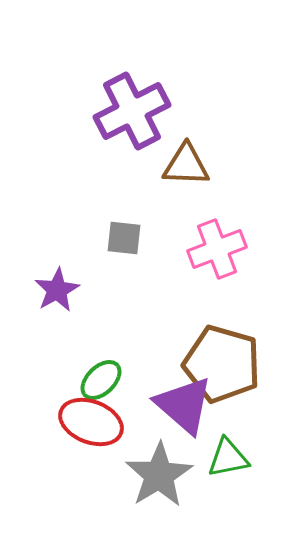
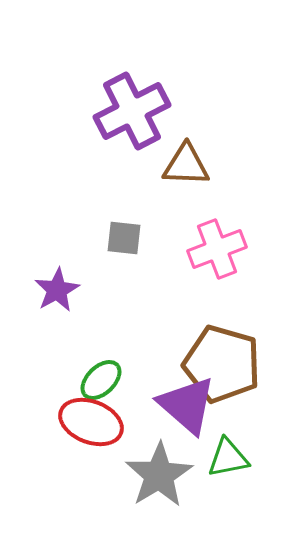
purple triangle: moved 3 px right
